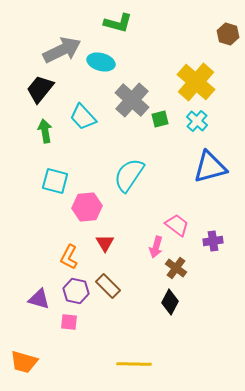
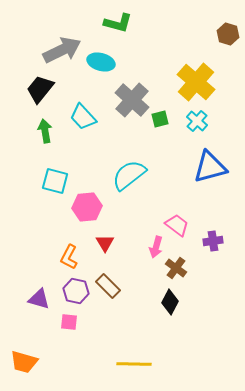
cyan semicircle: rotated 18 degrees clockwise
